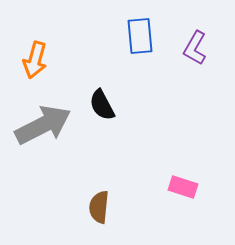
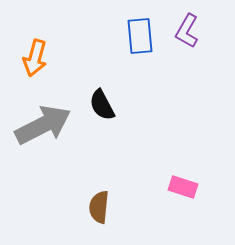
purple L-shape: moved 8 px left, 17 px up
orange arrow: moved 2 px up
